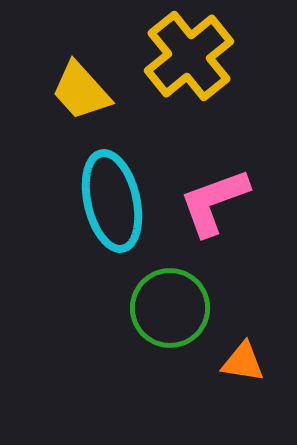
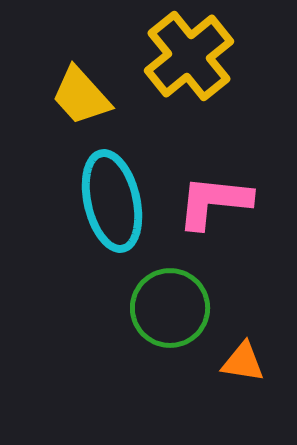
yellow trapezoid: moved 5 px down
pink L-shape: rotated 26 degrees clockwise
